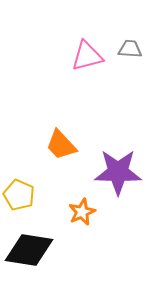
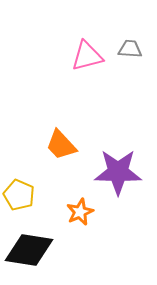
orange star: moved 2 px left
